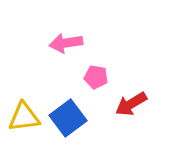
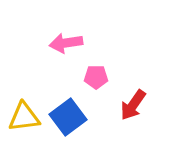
pink pentagon: rotated 10 degrees counterclockwise
red arrow: moved 2 px right, 1 px down; rotated 24 degrees counterclockwise
blue square: moved 1 px up
